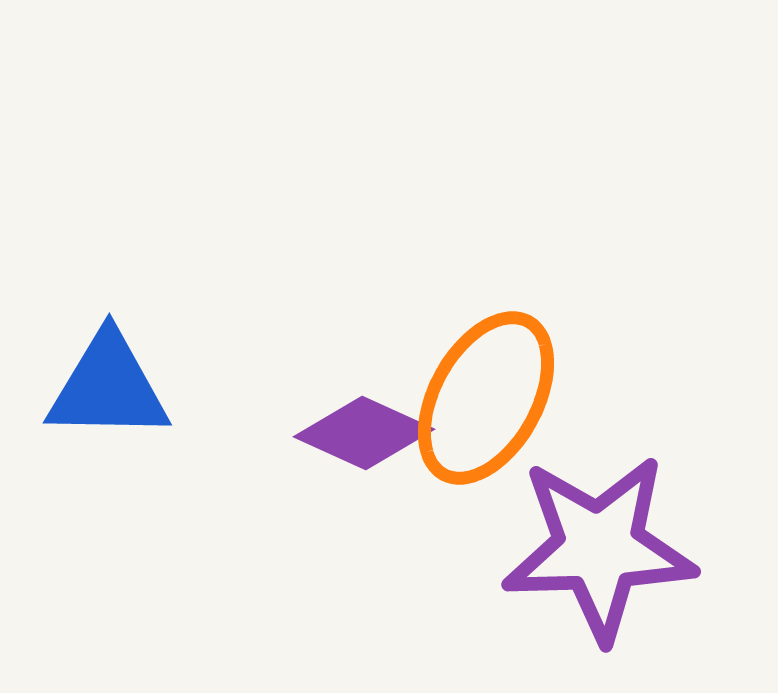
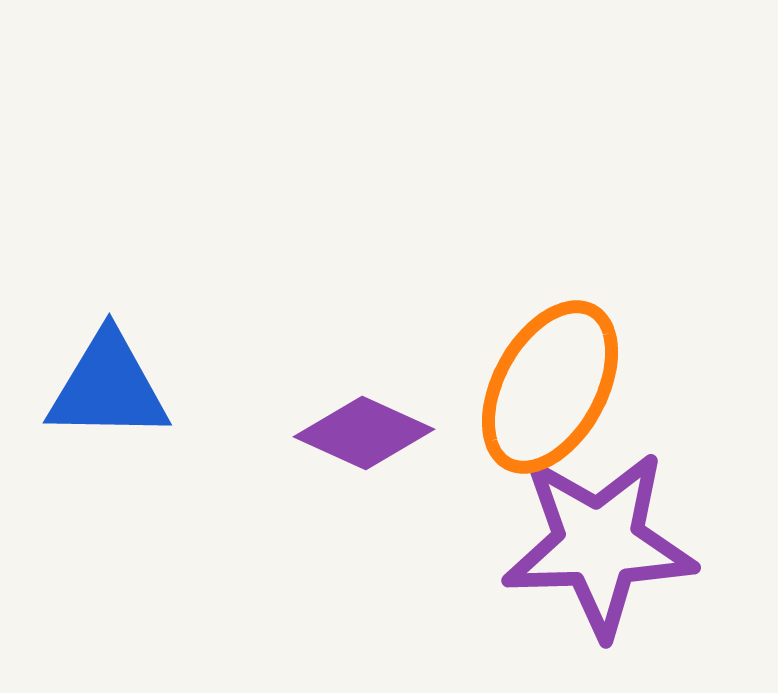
orange ellipse: moved 64 px right, 11 px up
purple star: moved 4 px up
